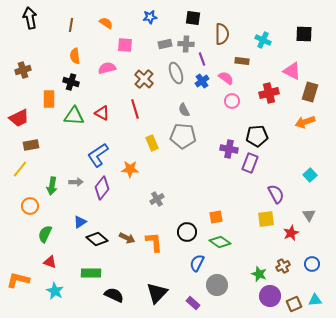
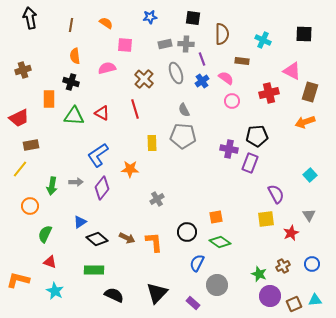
yellow rectangle at (152, 143): rotated 21 degrees clockwise
green rectangle at (91, 273): moved 3 px right, 3 px up
